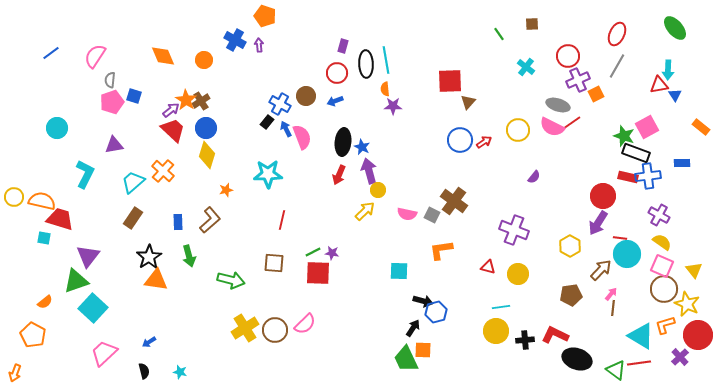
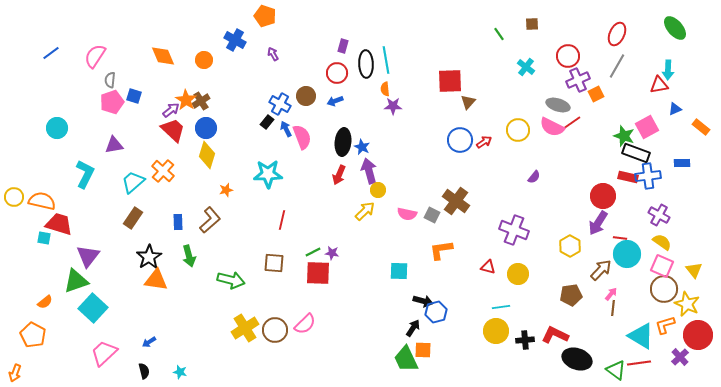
purple arrow at (259, 45): moved 14 px right, 9 px down; rotated 24 degrees counterclockwise
blue triangle at (675, 95): moved 14 px down; rotated 40 degrees clockwise
brown cross at (454, 201): moved 2 px right
red trapezoid at (60, 219): moved 1 px left, 5 px down
